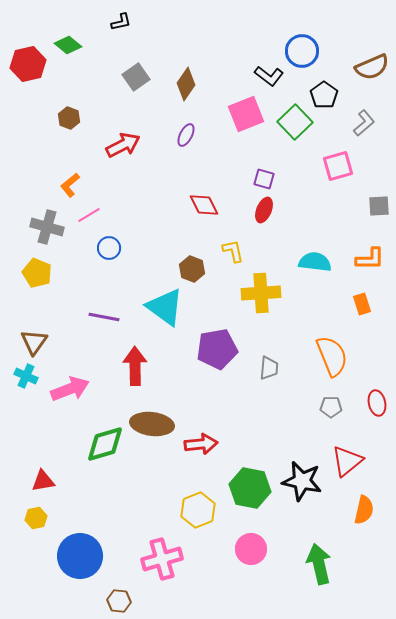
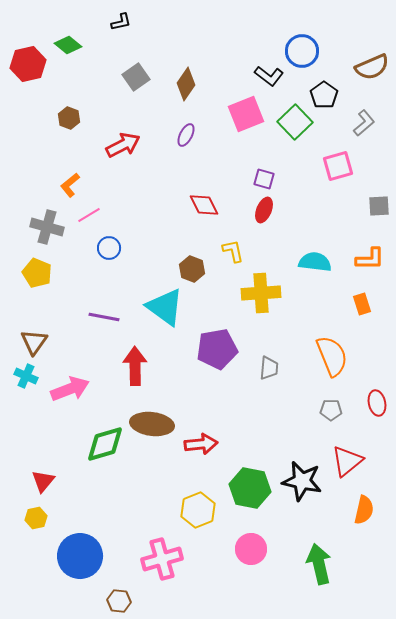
gray pentagon at (331, 407): moved 3 px down
red triangle at (43, 481): rotated 40 degrees counterclockwise
